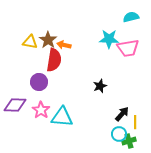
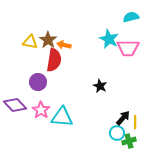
cyan star: rotated 24 degrees clockwise
pink trapezoid: rotated 10 degrees clockwise
purple circle: moved 1 px left
black star: rotated 24 degrees counterclockwise
purple diamond: rotated 45 degrees clockwise
black arrow: moved 1 px right, 4 px down
cyan circle: moved 2 px left, 1 px up
